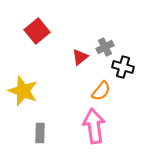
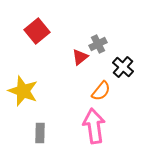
gray cross: moved 7 px left, 3 px up
black cross: rotated 25 degrees clockwise
